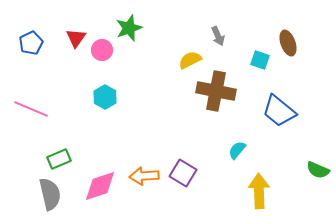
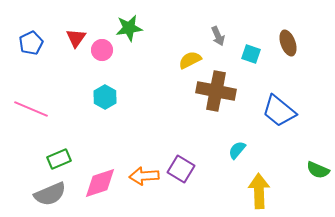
green star: rotated 12 degrees clockwise
cyan square: moved 9 px left, 6 px up
purple square: moved 2 px left, 4 px up
pink diamond: moved 3 px up
gray semicircle: rotated 80 degrees clockwise
